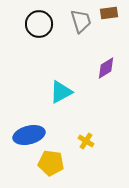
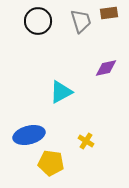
black circle: moved 1 px left, 3 px up
purple diamond: rotated 20 degrees clockwise
